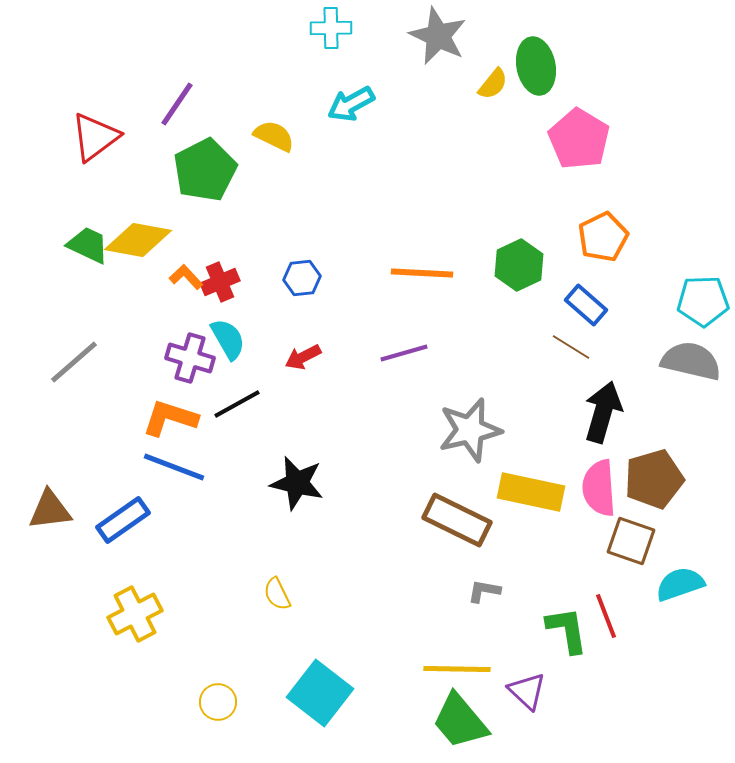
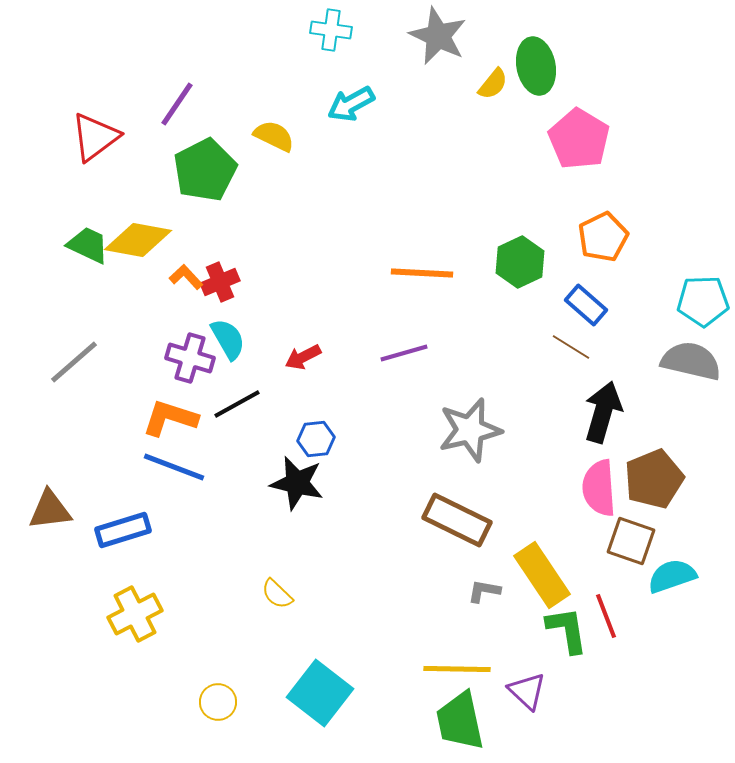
cyan cross at (331, 28): moved 2 px down; rotated 9 degrees clockwise
green hexagon at (519, 265): moved 1 px right, 3 px up
blue hexagon at (302, 278): moved 14 px right, 161 px down
brown pentagon at (654, 479): rotated 6 degrees counterclockwise
yellow rectangle at (531, 492): moved 11 px right, 83 px down; rotated 44 degrees clockwise
blue rectangle at (123, 520): moved 10 px down; rotated 18 degrees clockwise
cyan semicircle at (680, 584): moved 8 px left, 8 px up
yellow semicircle at (277, 594): rotated 20 degrees counterclockwise
green trapezoid at (460, 721): rotated 28 degrees clockwise
